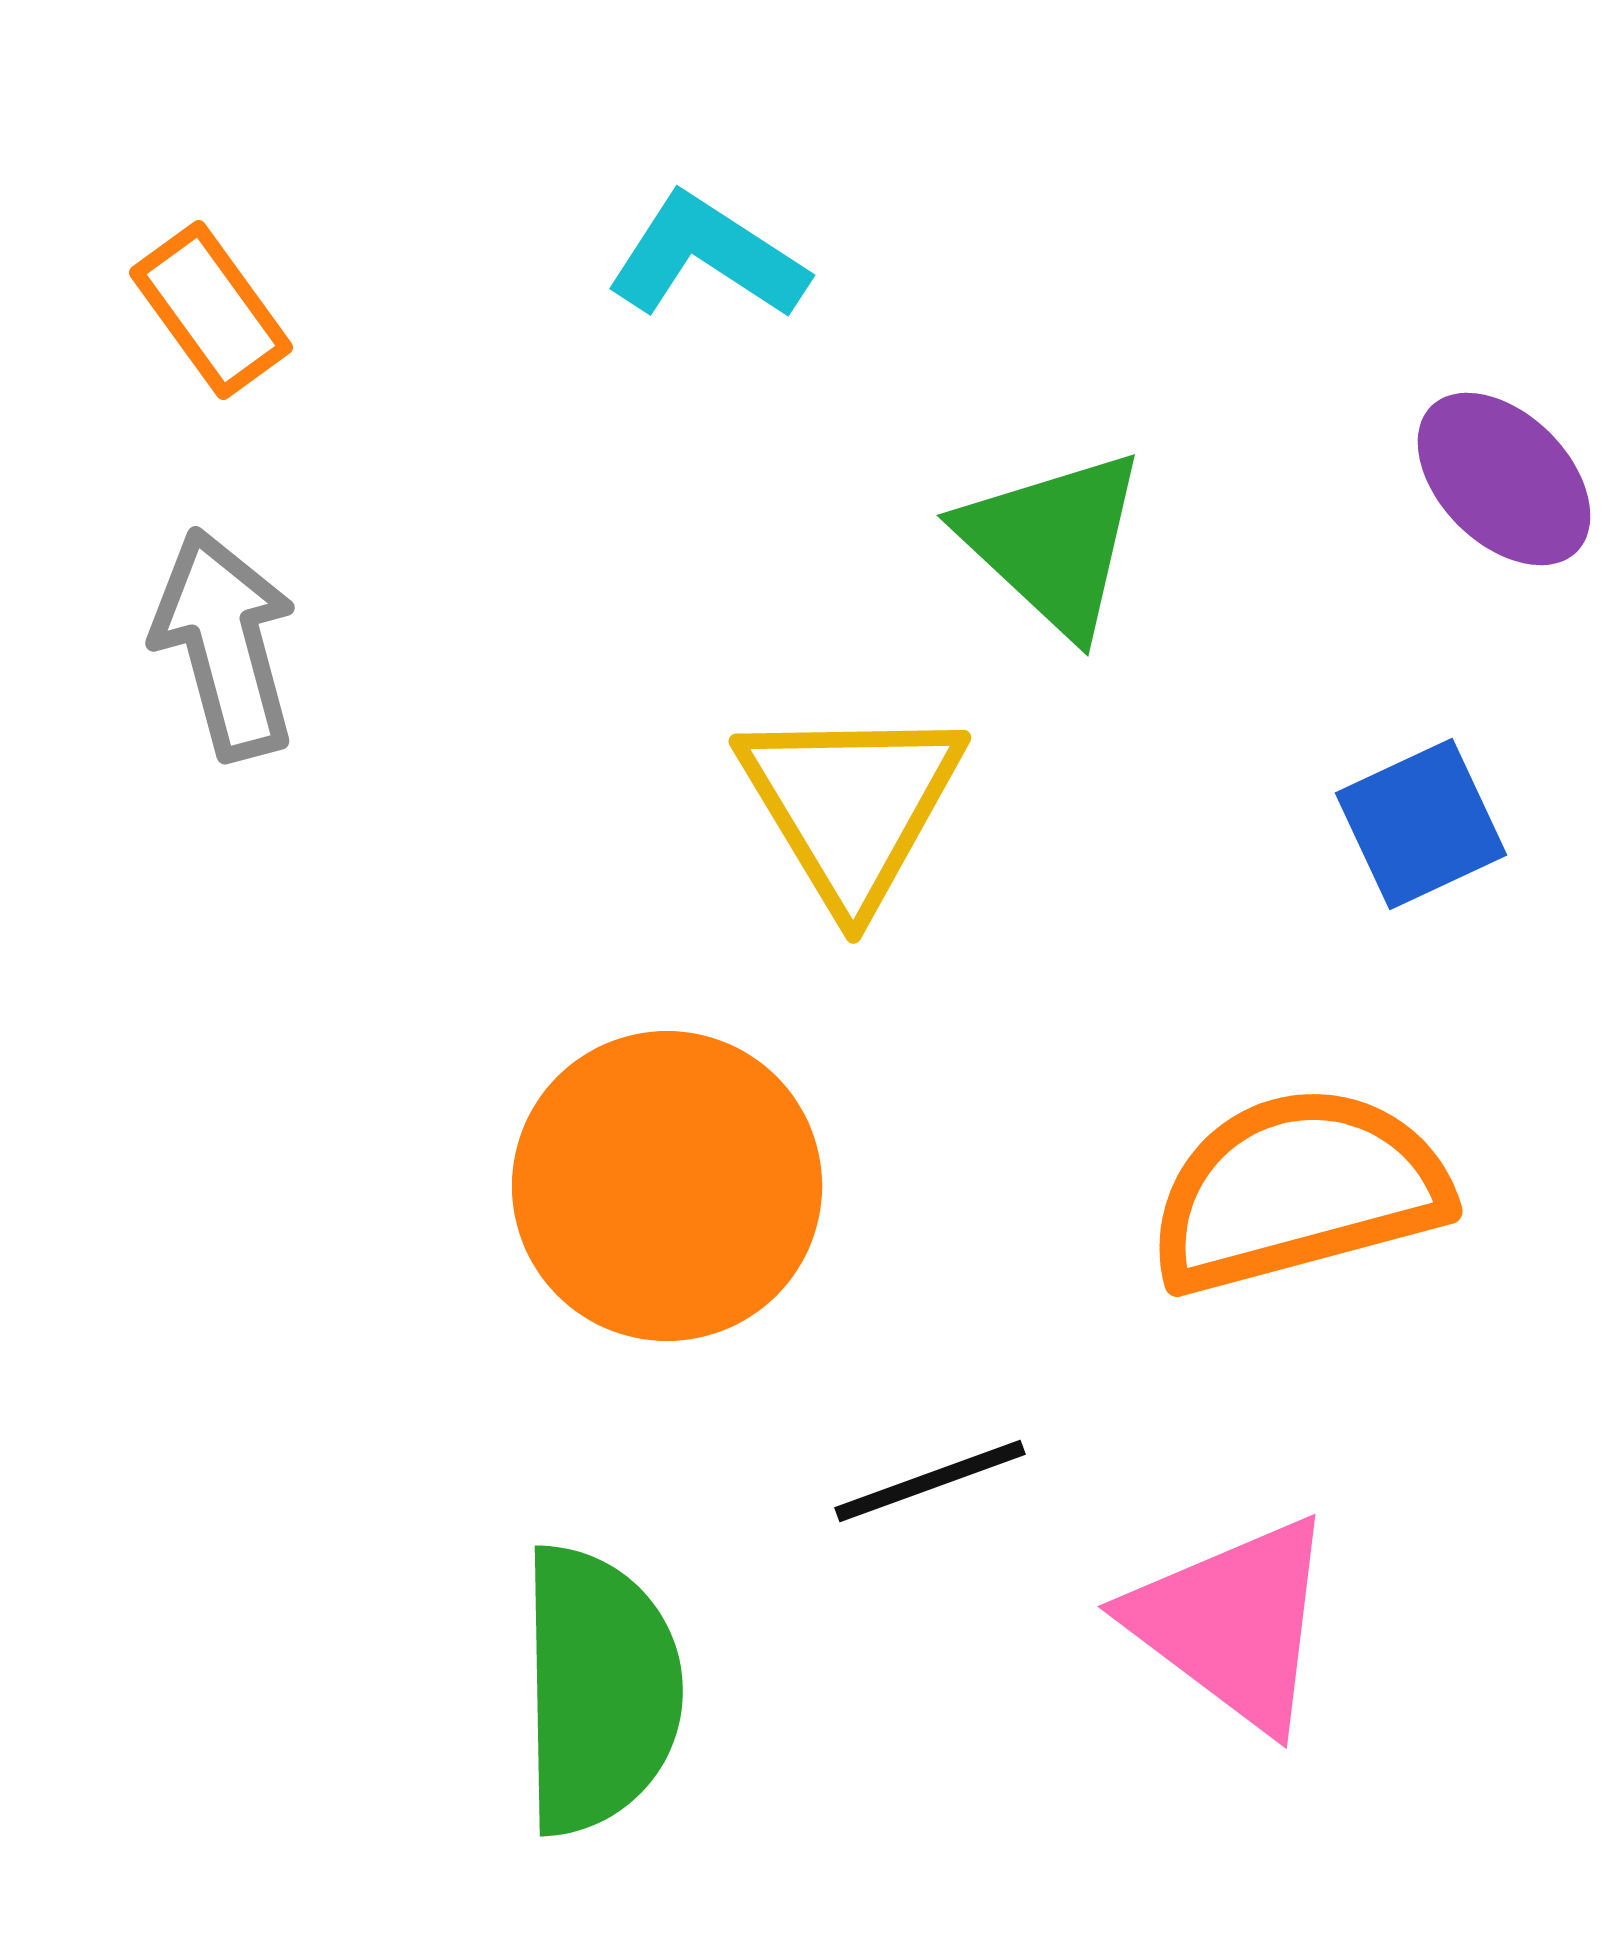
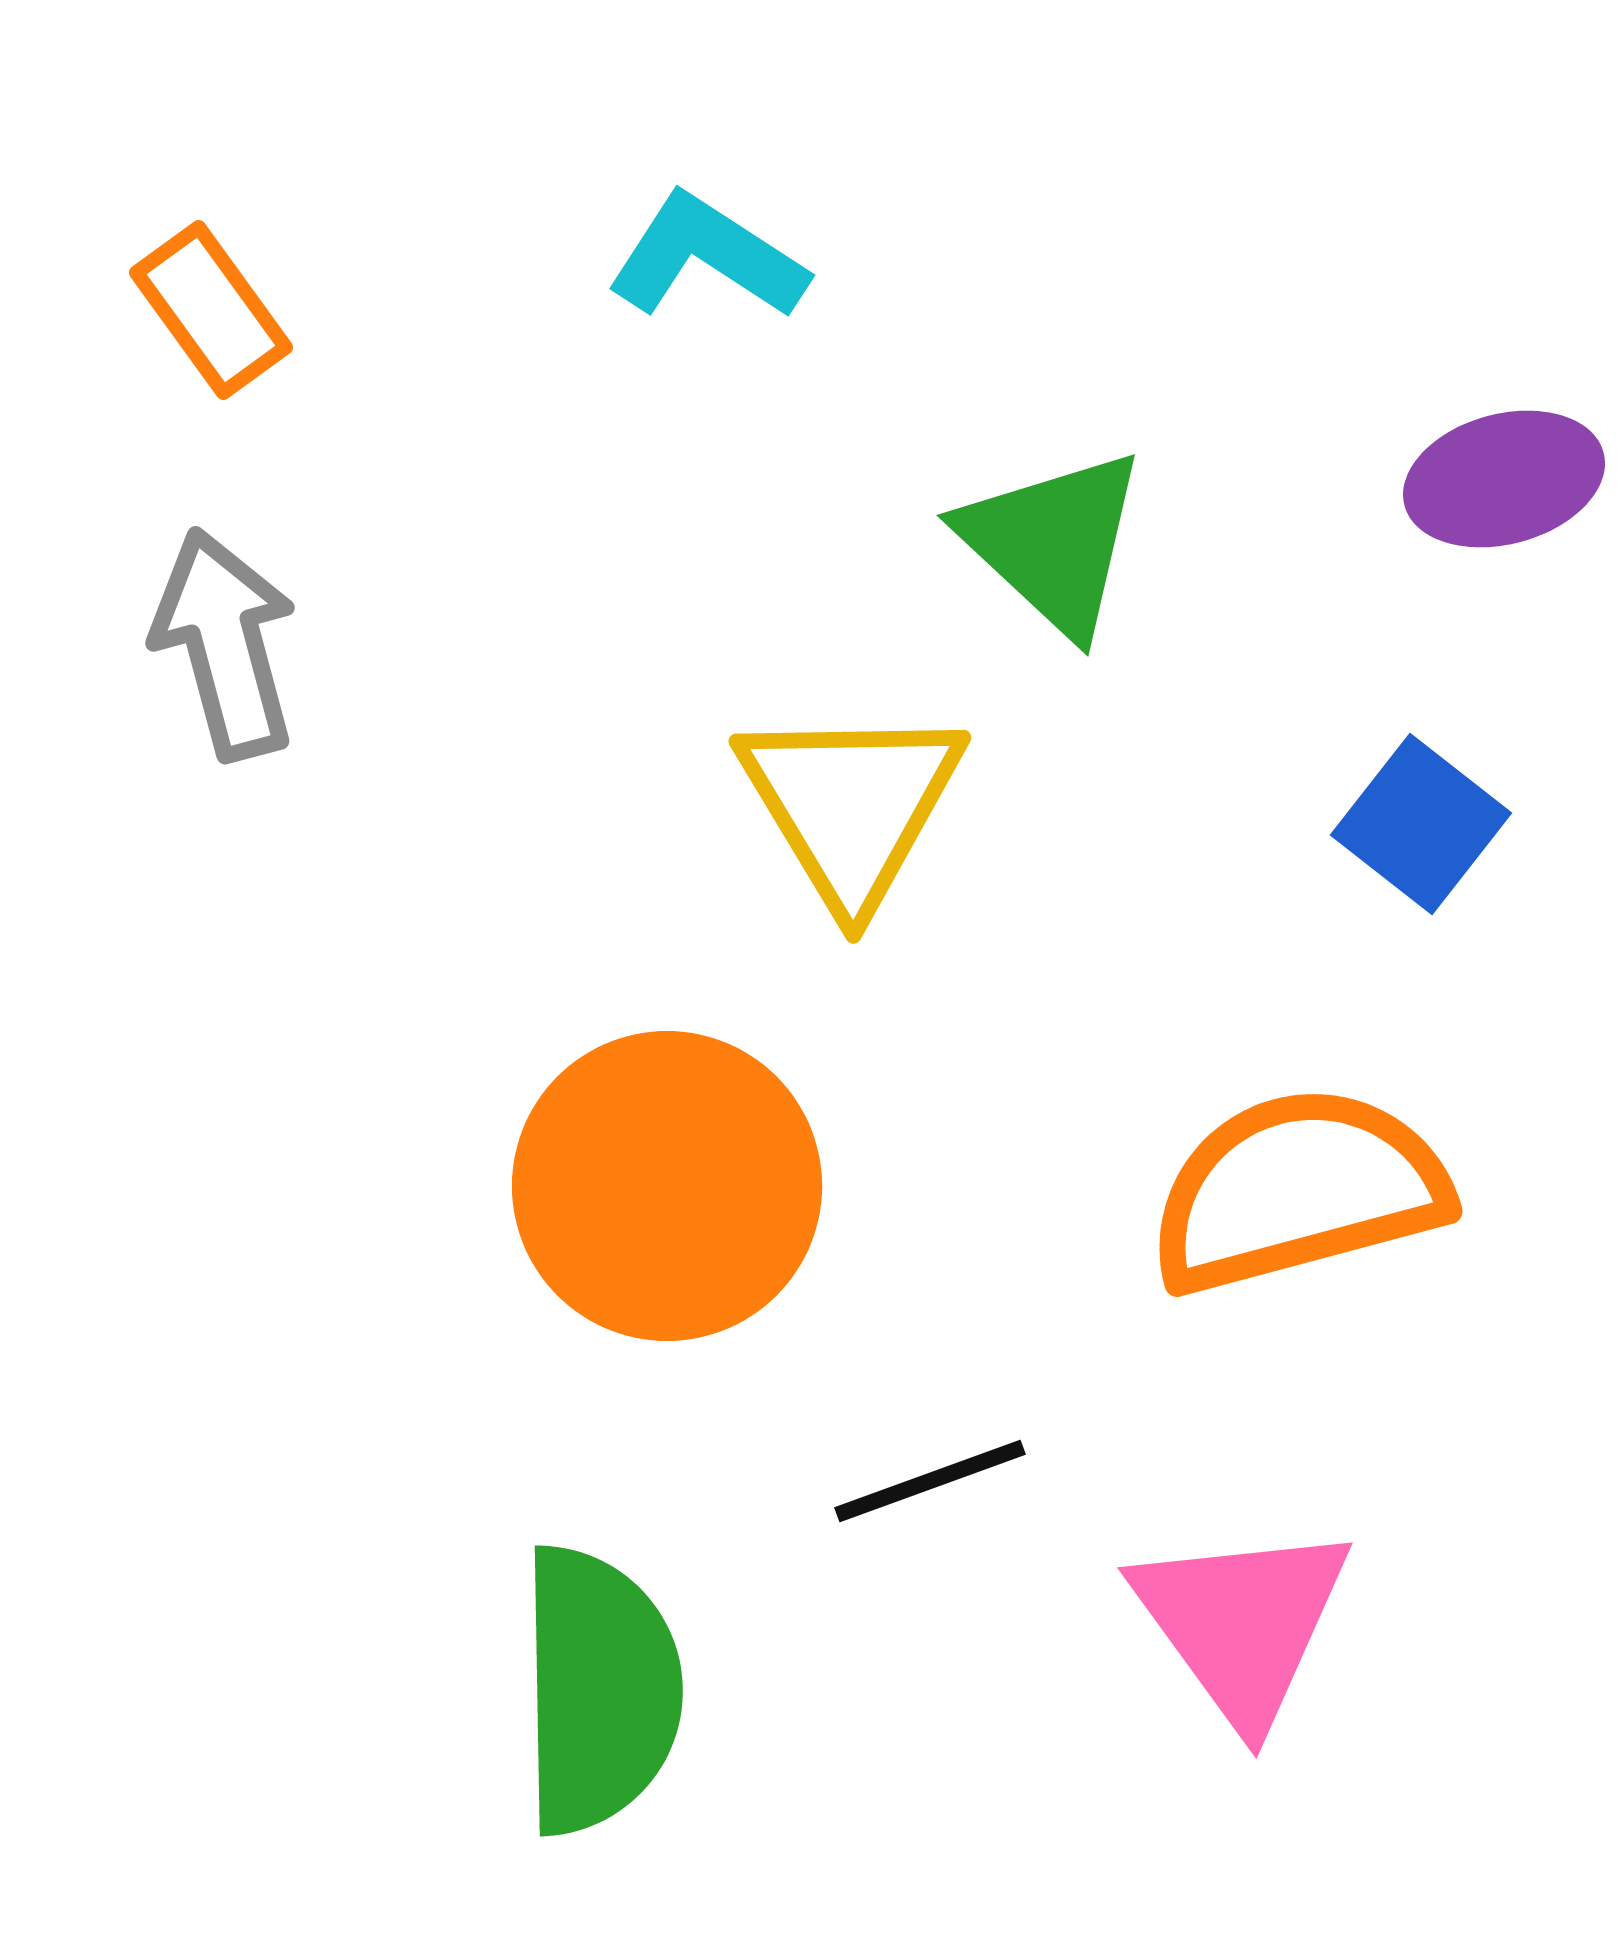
purple ellipse: rotated 60 degrees counterclockwise
blue square: rotated 27 degrees counterclockwise
pink triangle: moved 9 px right; rotated 17 degrees clockwise
